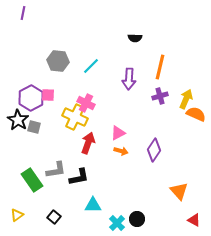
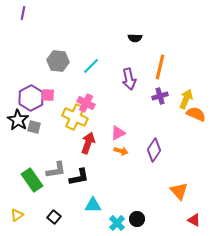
purple arrow: rotated 15 degrees counterclockwise
